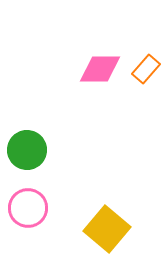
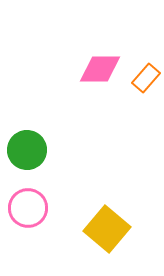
orange rectangle: moved 9 px down
